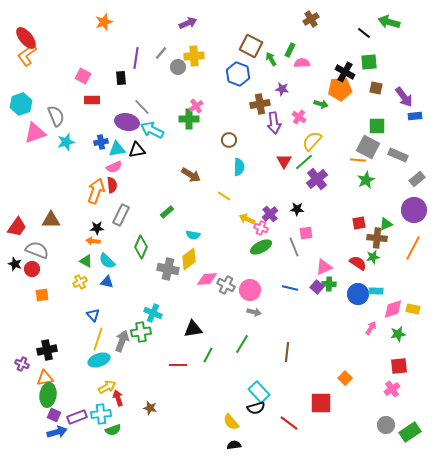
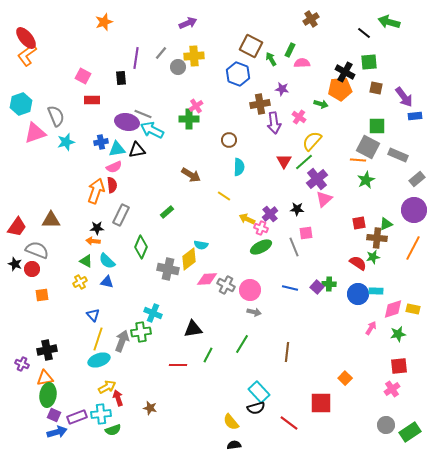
gray line at (142, 107): moved 1 px right, 7 px down; rotated 24 degrees counterclockwise
cyan semicircle at (193, 235): moved 8 px right, 10 px down
pink triangle at (324, 267): moved 68 px up; rotated 18 degrees counterclockwise
